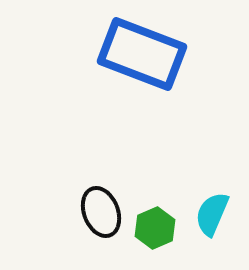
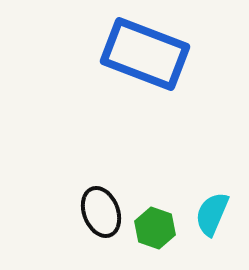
blue rectangle: moved 3 px right
green hexagon: rotated 18 degrees counterclockwise
